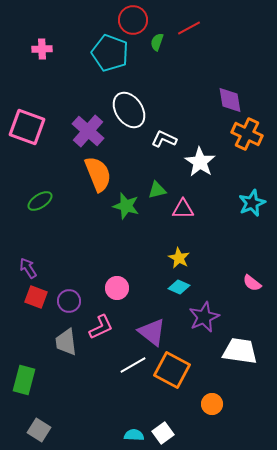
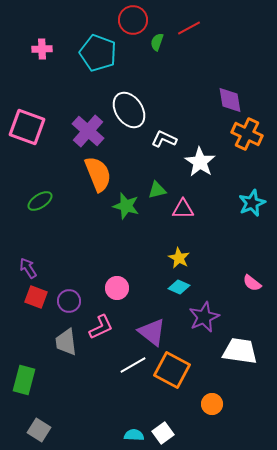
cyan pentagon: moved 12 px left
